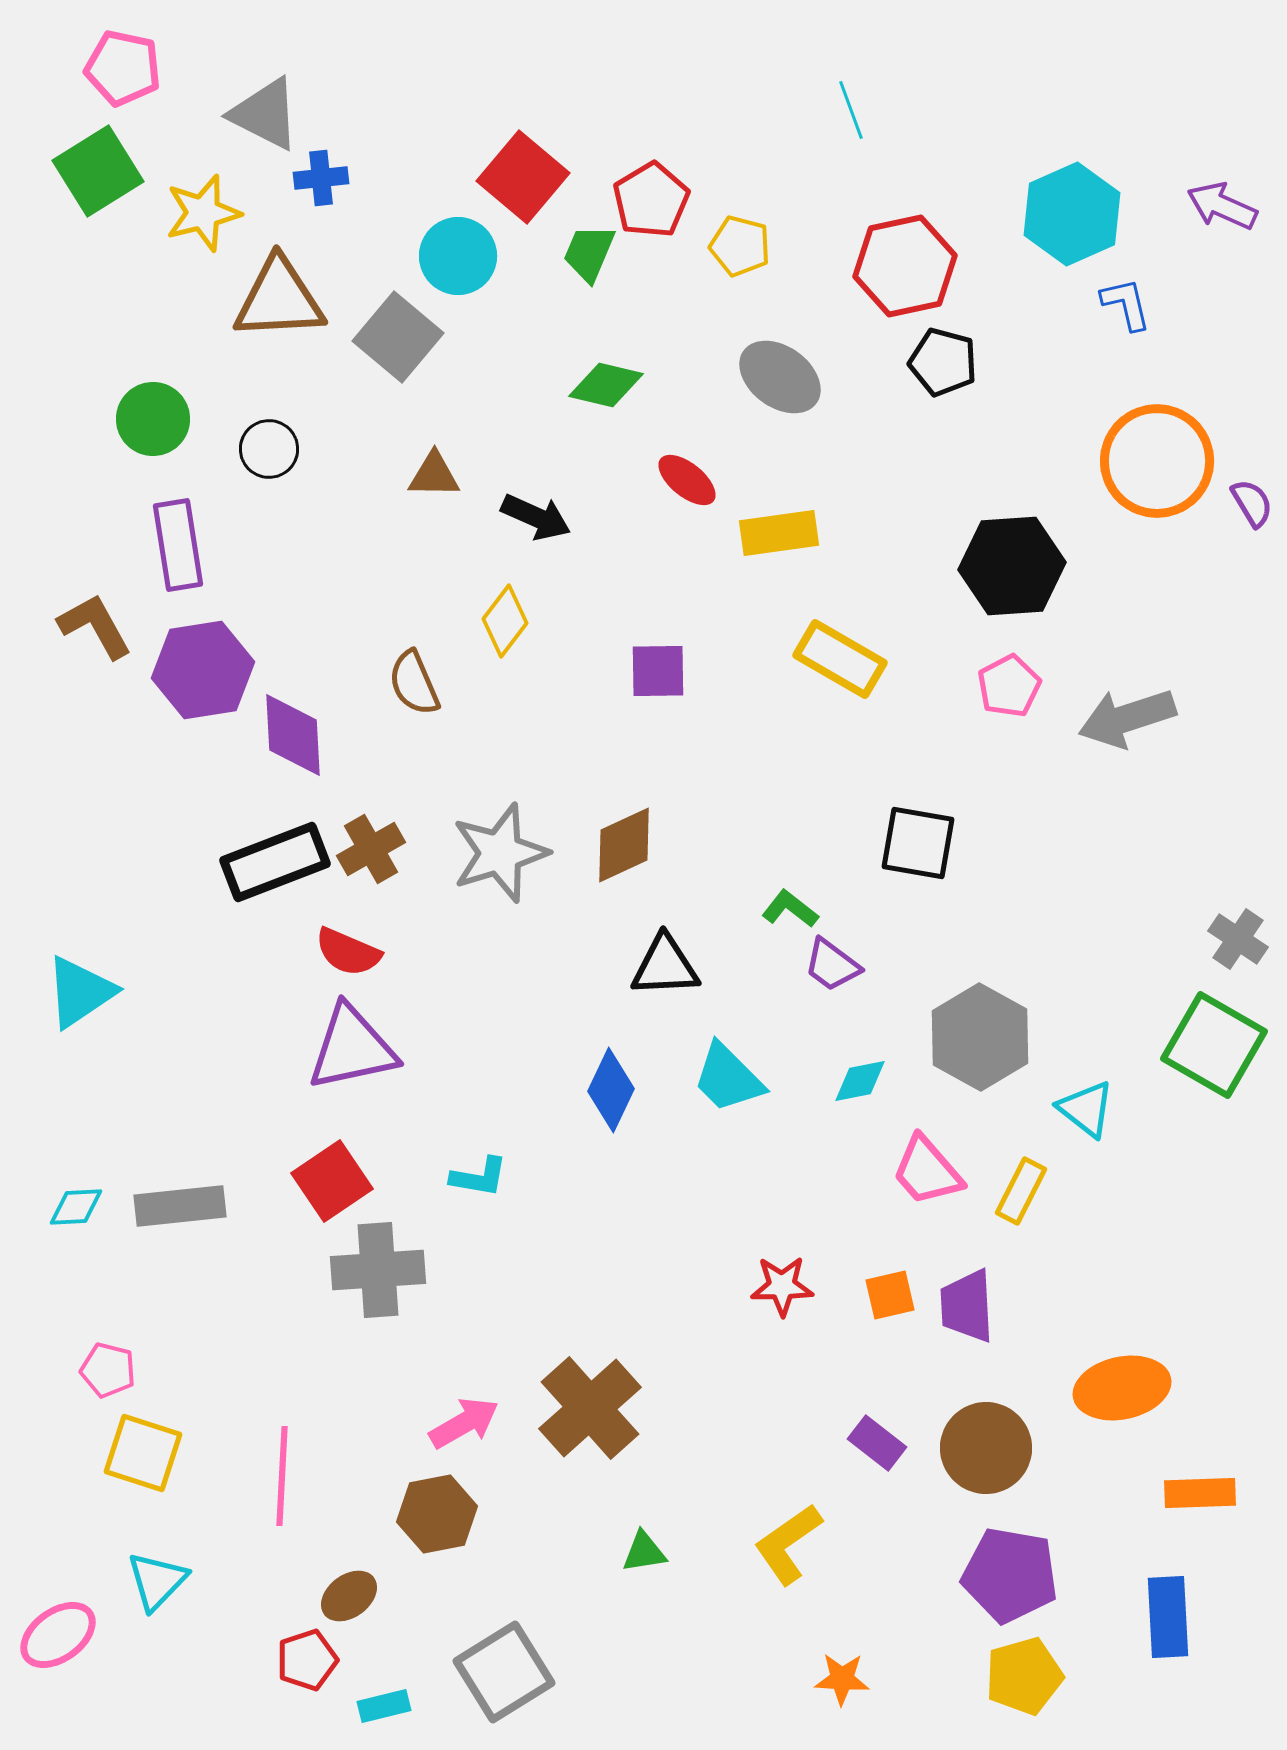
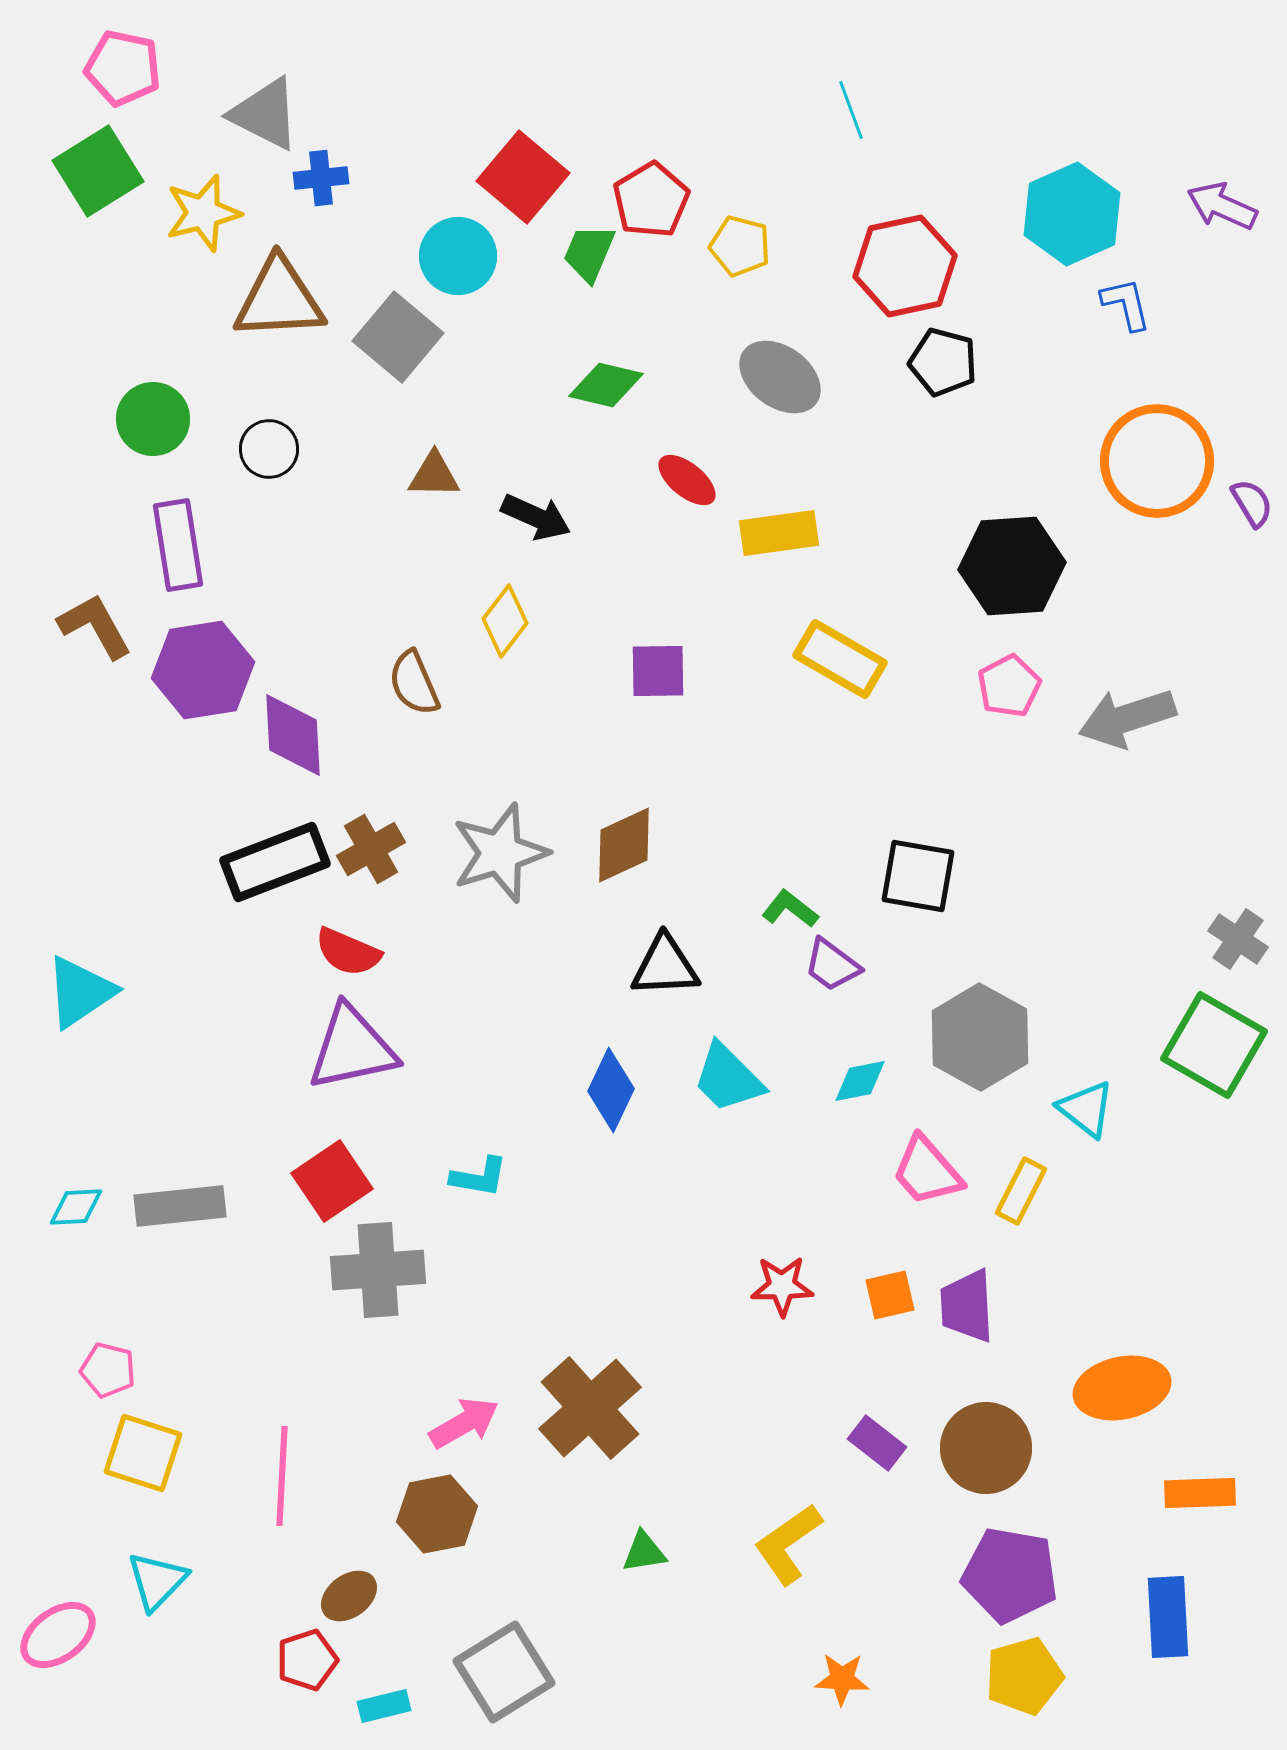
black square at (918, 843): moved 33 px down
